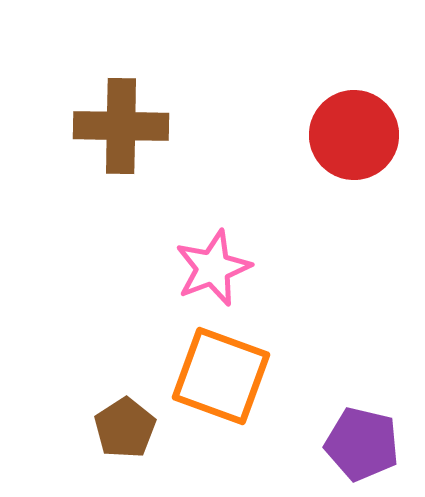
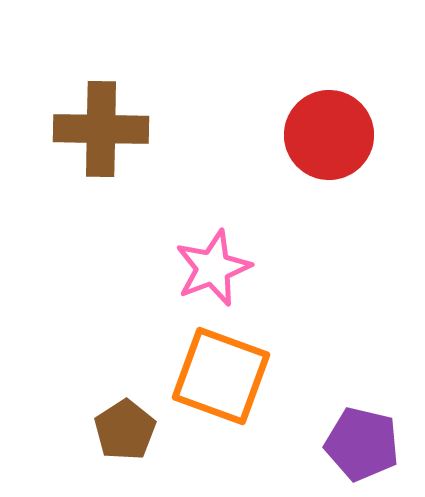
brown cross: moved 20 px left, 3 px down
red circle: moved 25 px left
brown pentagon: moved 2 px down
